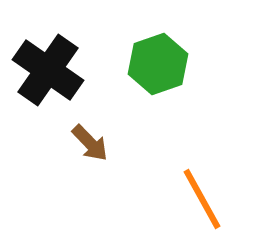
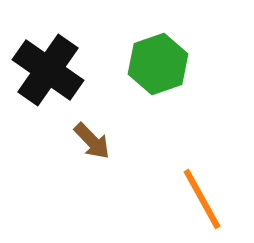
brown arrow: moved 2 px right, 2 px up
